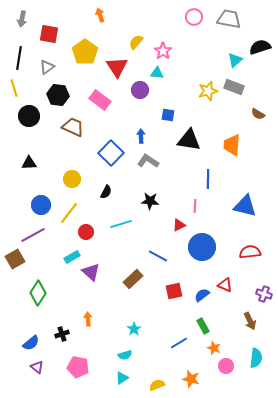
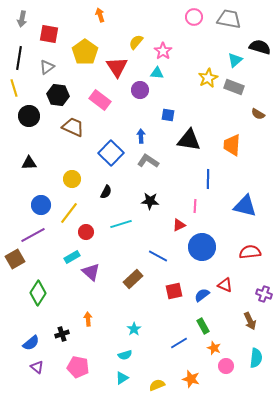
black semicircle at (260, 47): rotated 35 degrees clockwise
yellow star at (208, 91): moved 13 px up; rotated 12 degrees counterclockwise
